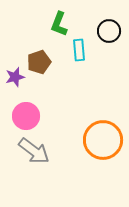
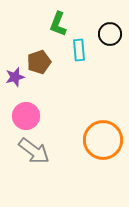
green L-shape: moved 1 px left
black circle: moved 1 px right, 3 px down
